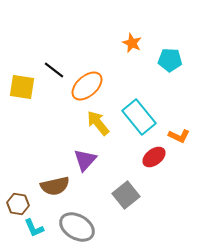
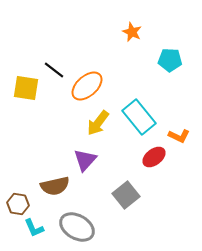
orange star: moved 11 px up
yellow square: moved 4 px right, 1 px down
yellow arrow: rotated 104 degrees counterclockwise
